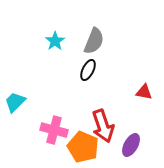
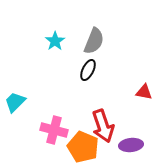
purple ellipse: rotated 55 degrees clockwise
